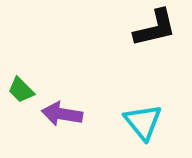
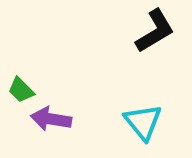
black L-shape: moved 3 px down; rotated 18 degrees counterclockwise
purple arrow: moved 11 px left, 5 px down
